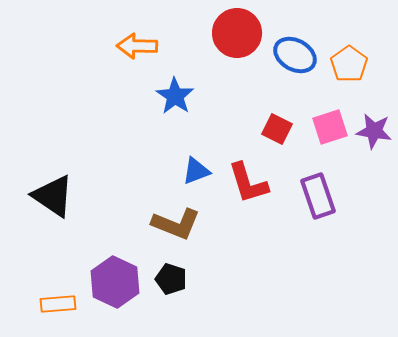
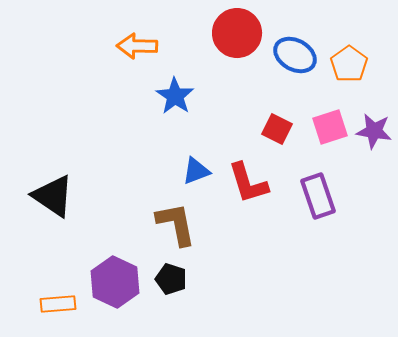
brown L-shape: rotated 123 degrees counterclockwise
